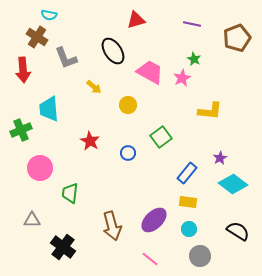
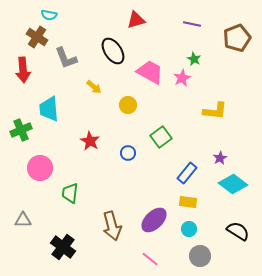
yellow L-shape: moved 5 px right
gray triangle: moved 9 px left
